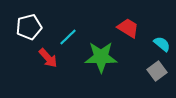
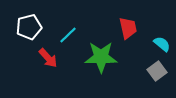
red trapezoid: rotated 45 degrees clockwise
cyan line: moved 2 px up
